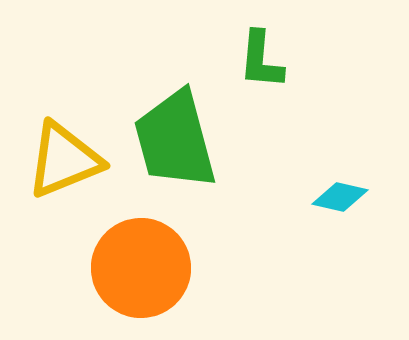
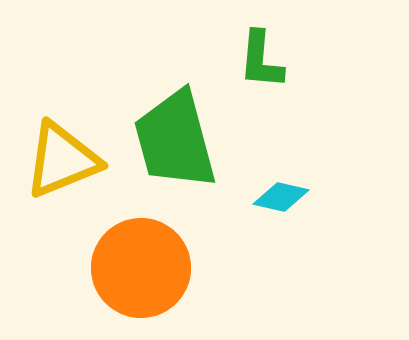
yellow triangle: moved 2 px left
cyan diamond: moved 59 px left
